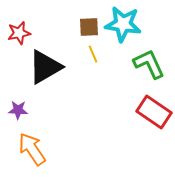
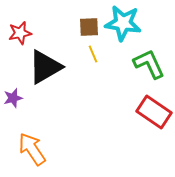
cyan star: moved 1 px up
red star: moved 1 px right
purple star: moved 5 px left, 12 px up; rotated 18 degrees counterclockwise
